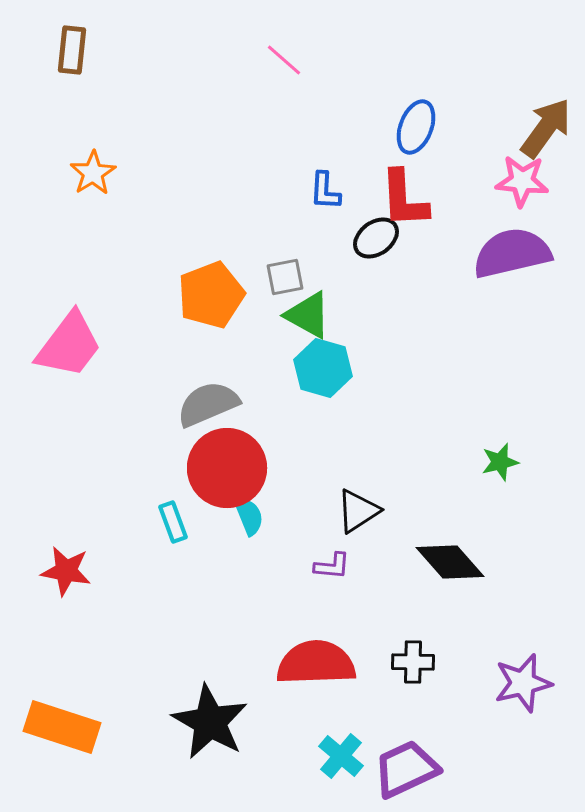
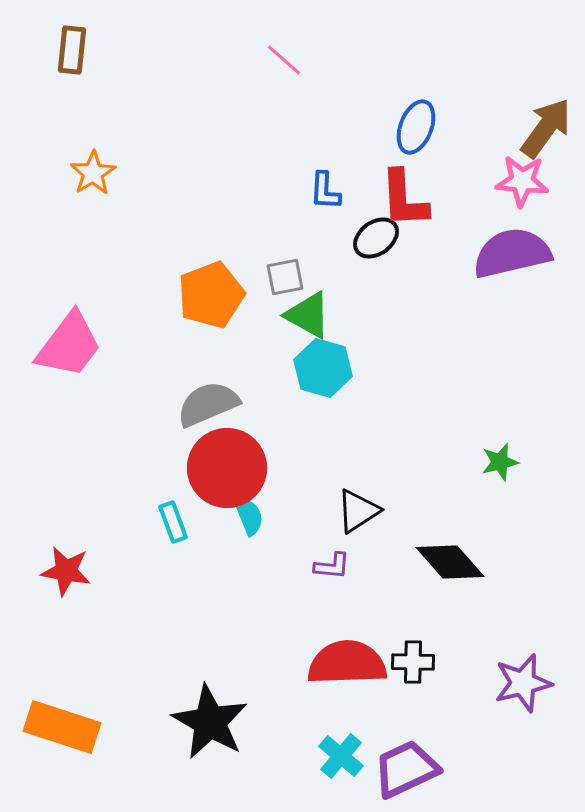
red semicircle: moved 31 px right
